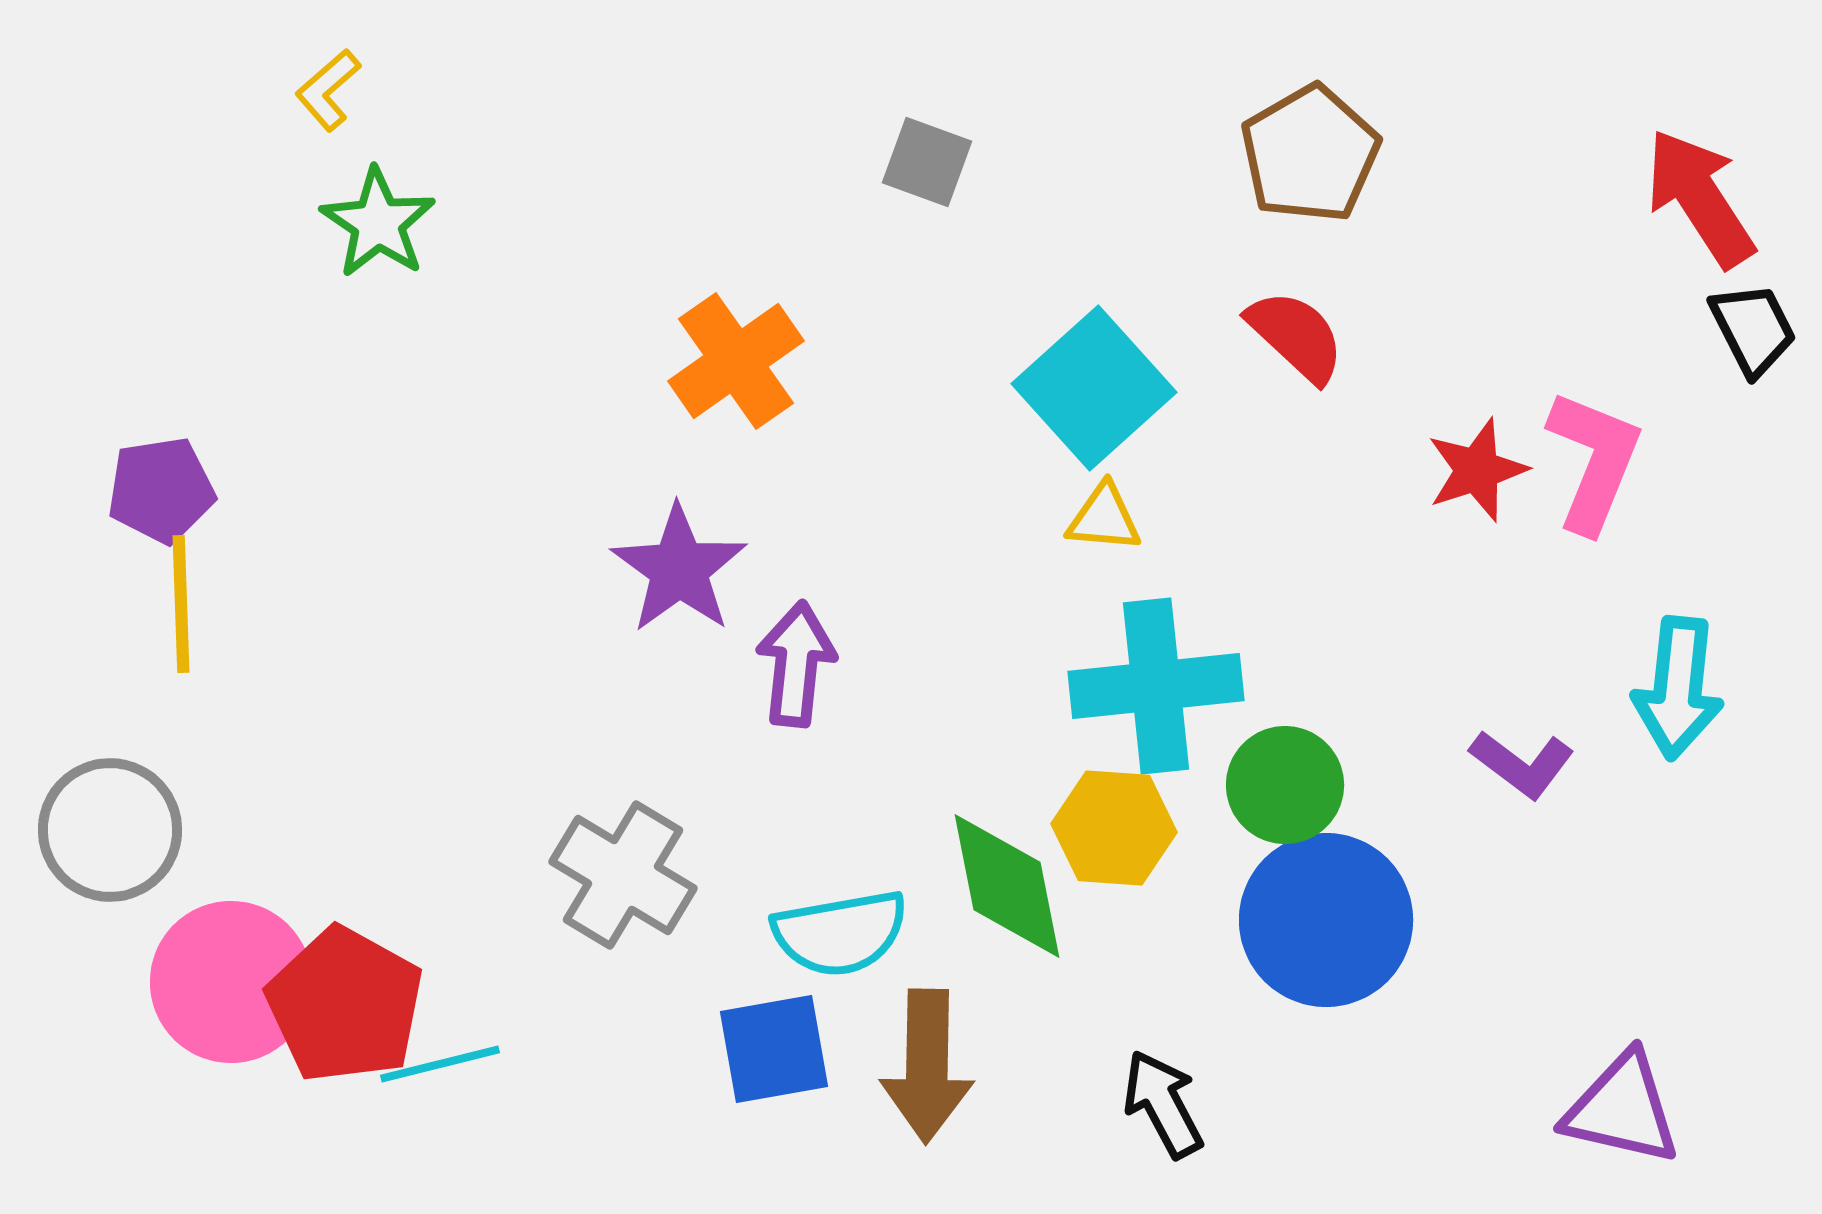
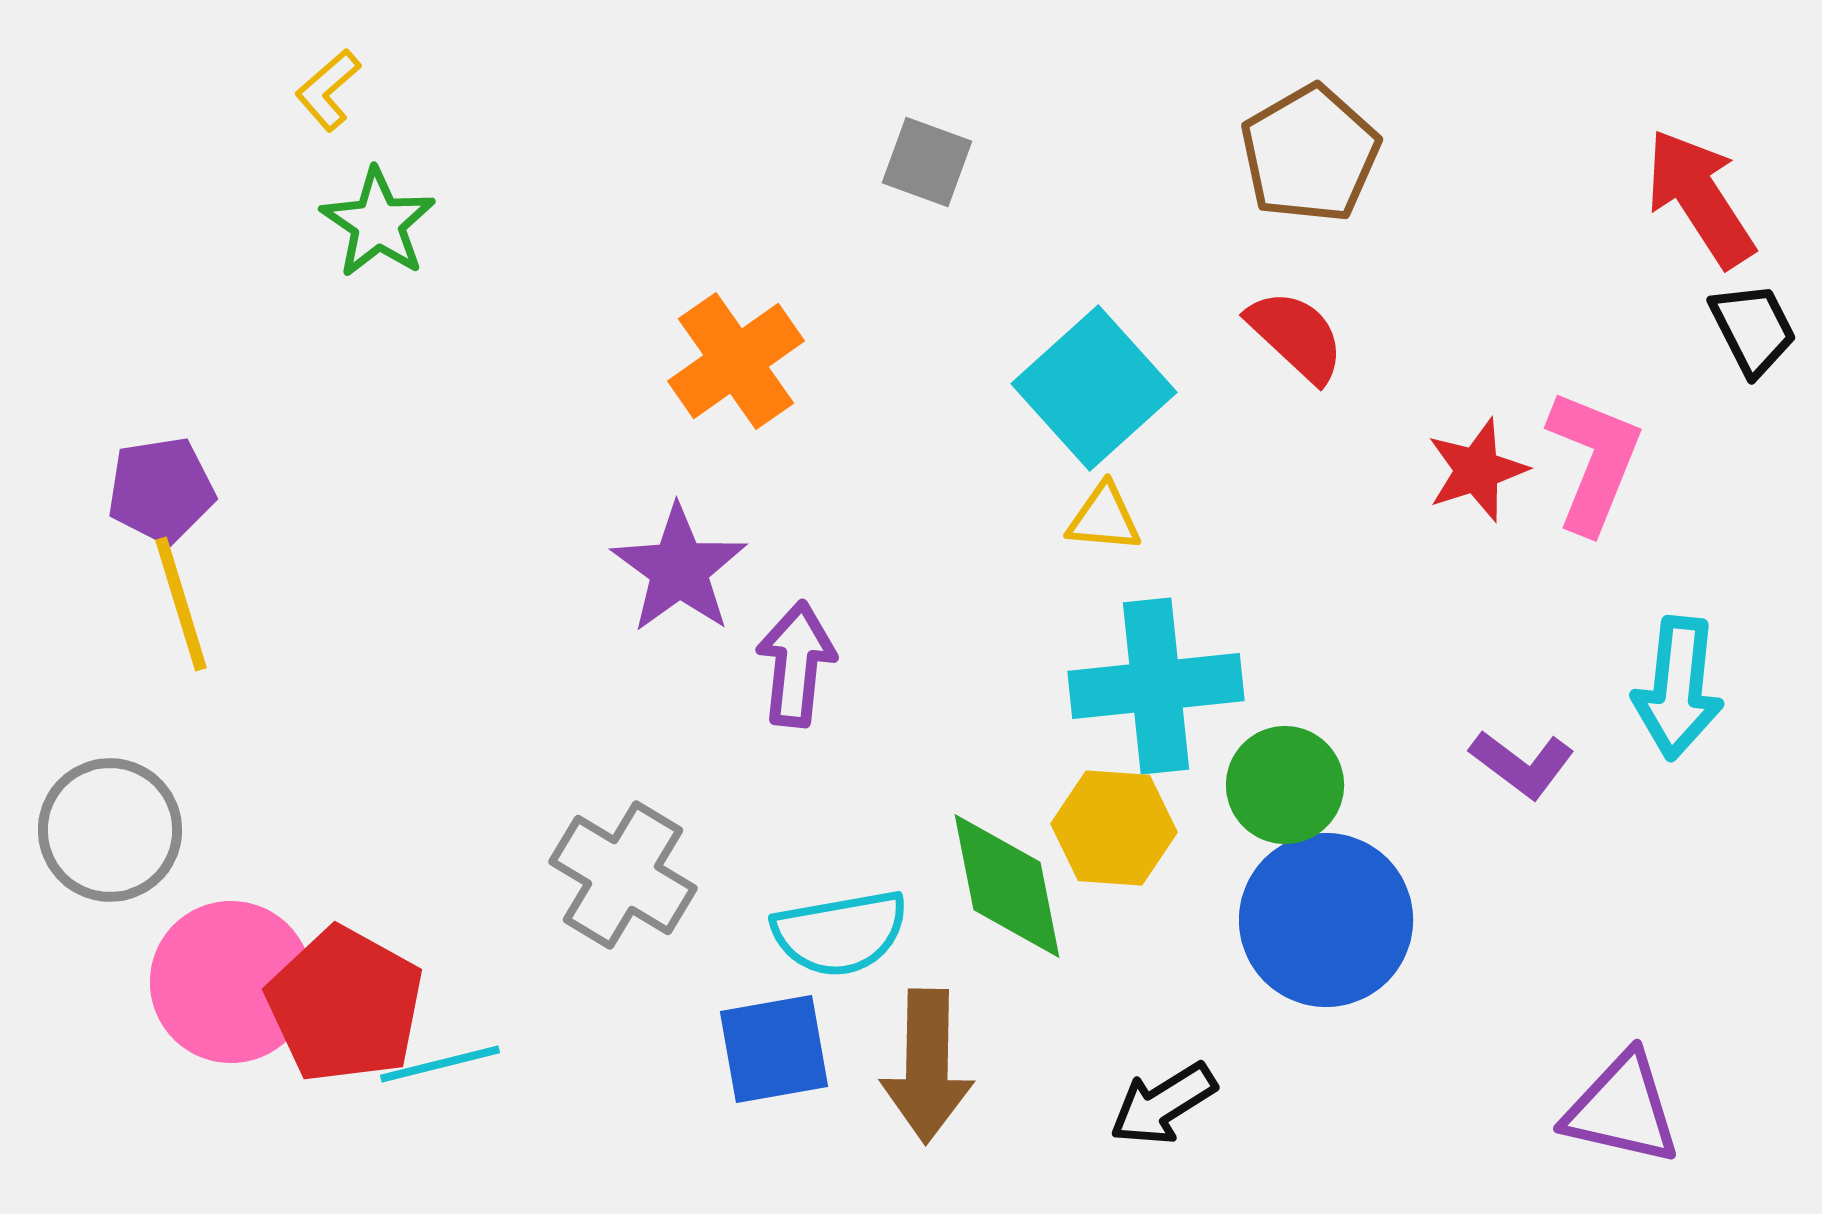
yellow line: rotated 15 degrees counterclockwise
black arrow: rotated 94 degrees counterclockwise
